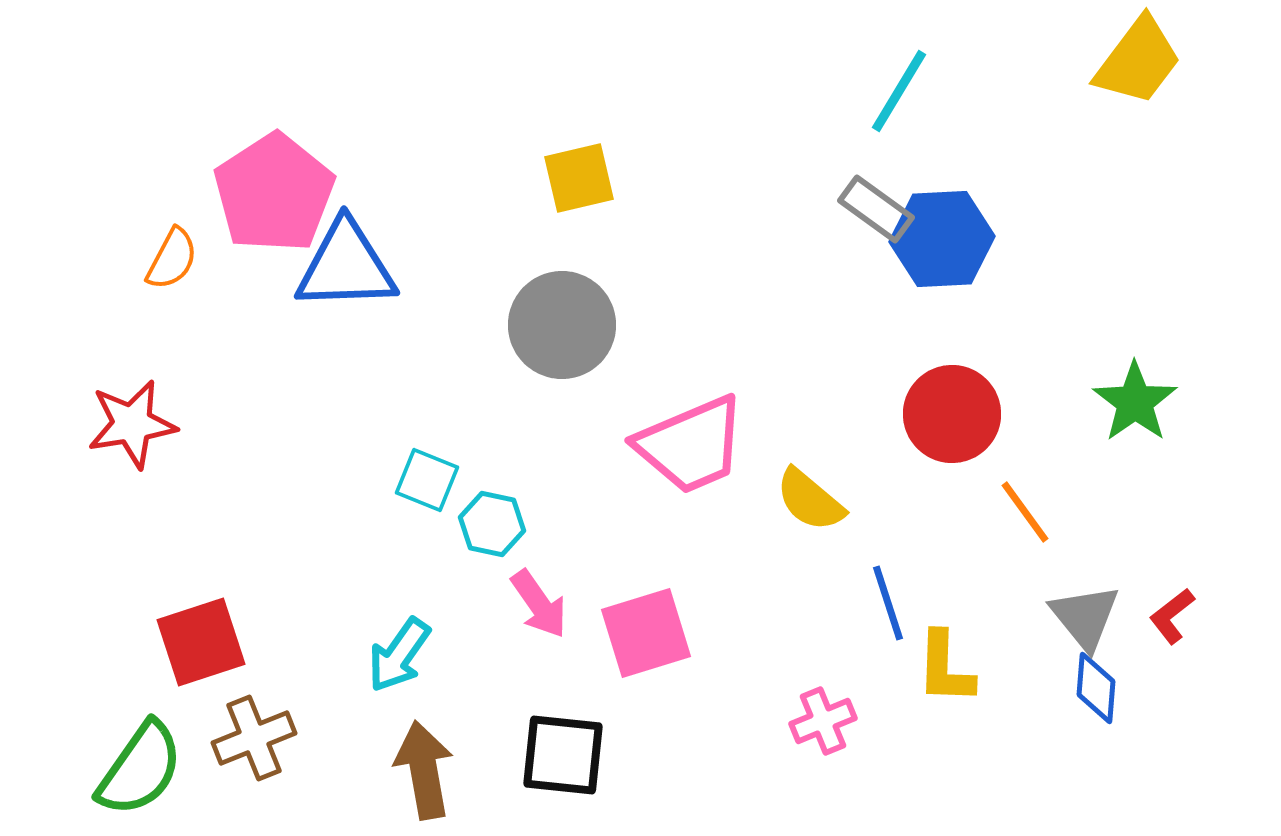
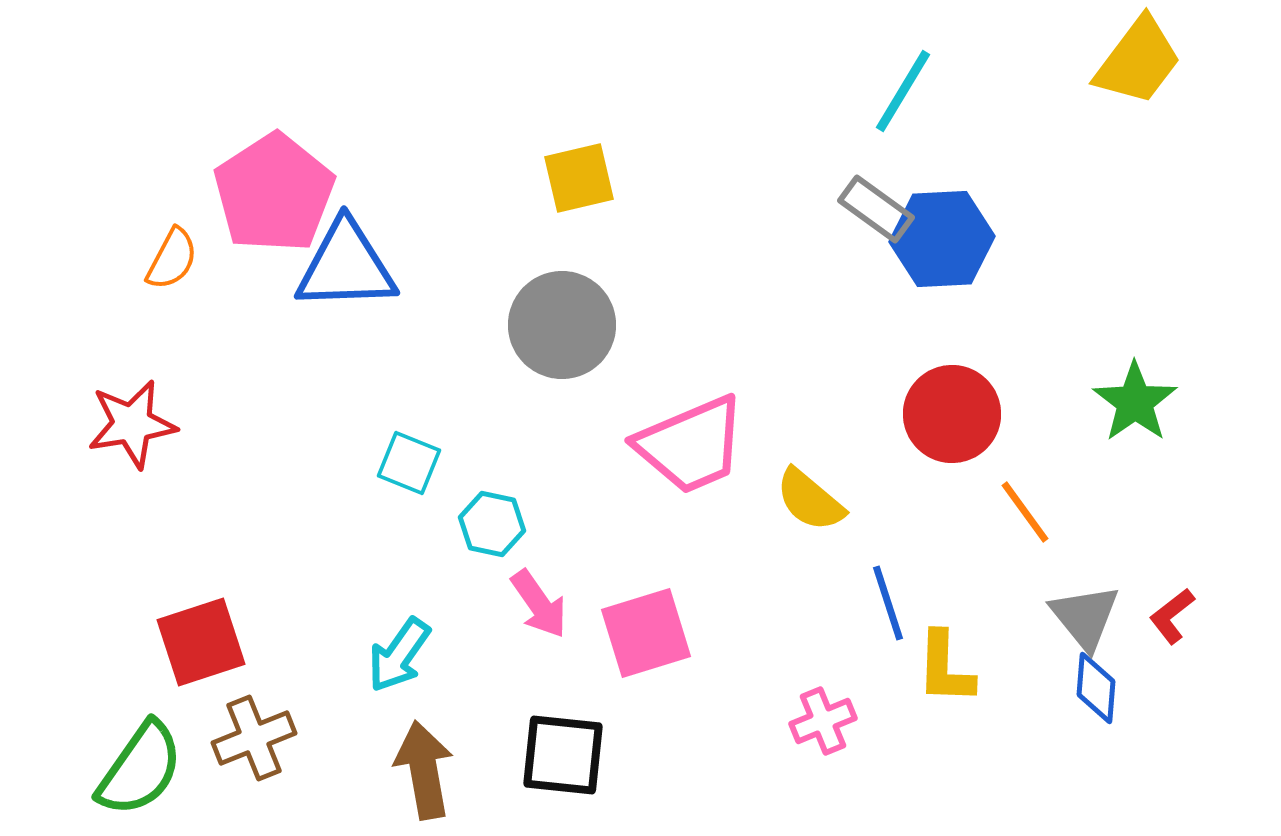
cyan line: moved 4 px right
cyan square: moved 18 px left, 17 px up
